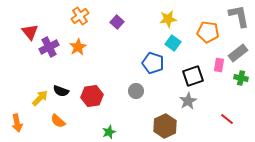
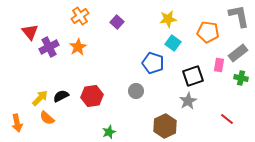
black semicircle: moved 5 px down; rotated 133 degrees clockwise
orange semicircle: moved 11 px left, 3 px up
